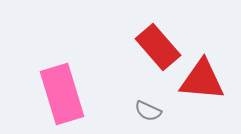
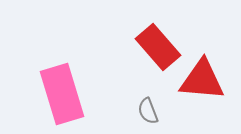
gray semicircle: rotated 44 degrees clockwise
